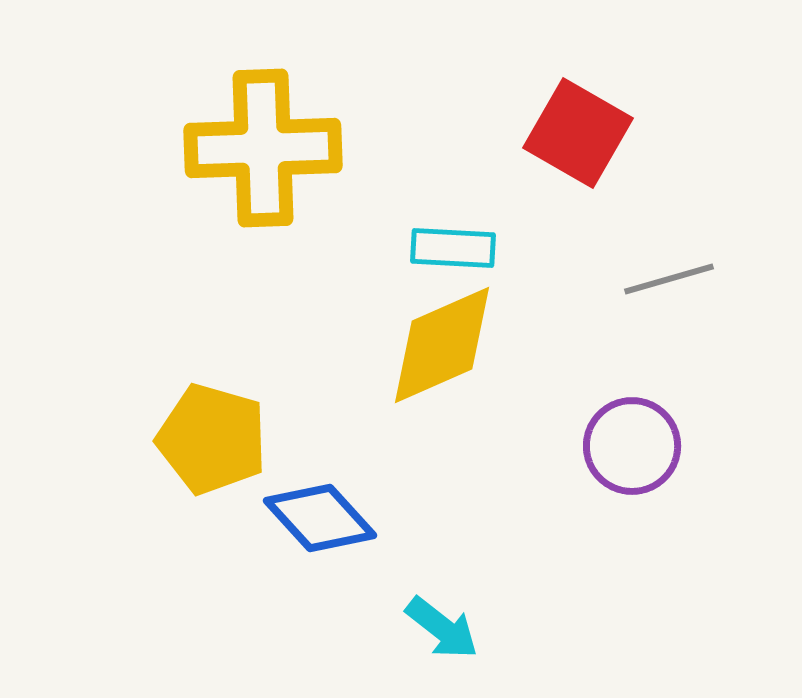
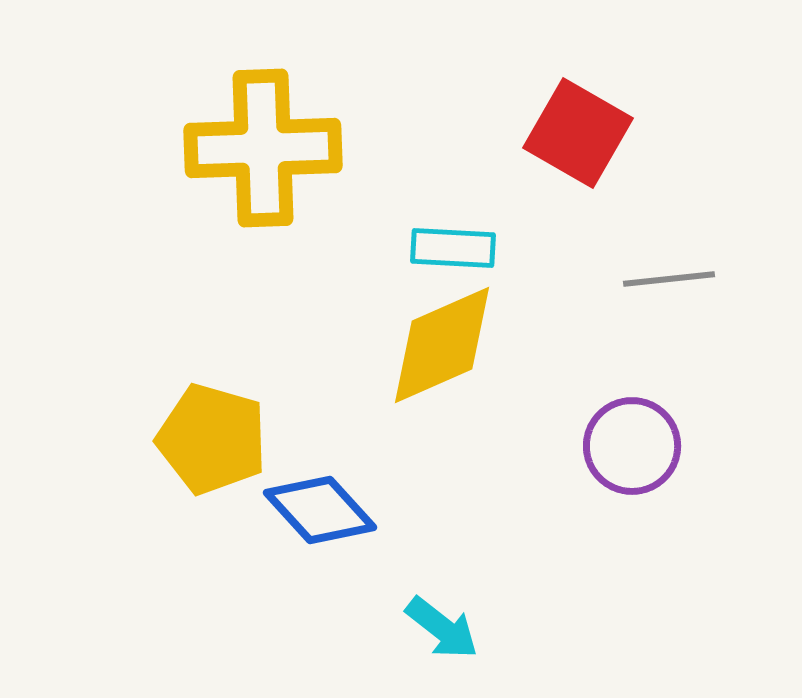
gray line: rotated 10 degrees clockwise
blue diamond: moved 8 px up
